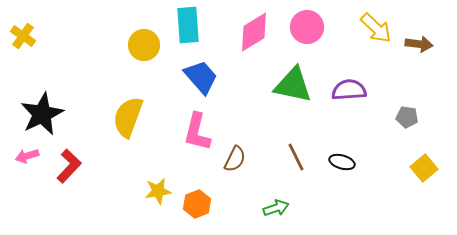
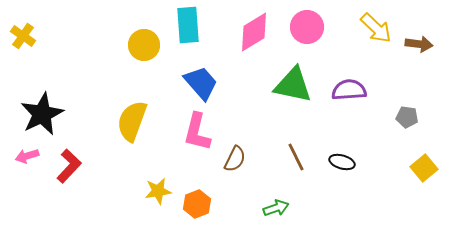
blue trapezoid: moved 6 px down
yellow semicircle: moved 4 px right, 4 px down
